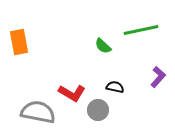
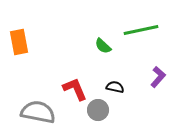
red L-shape: moved 3 px right, 4 px up; rotated 144 degrees counterclockwise
